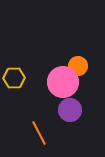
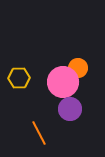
orange circle: moved 2 px down
yellow hexagon: moved 5 px right
purple circle: moved 1 px up
